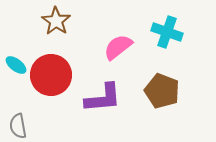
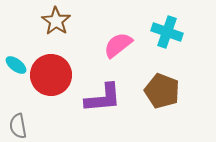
pink semicircle: moved 2 px up
